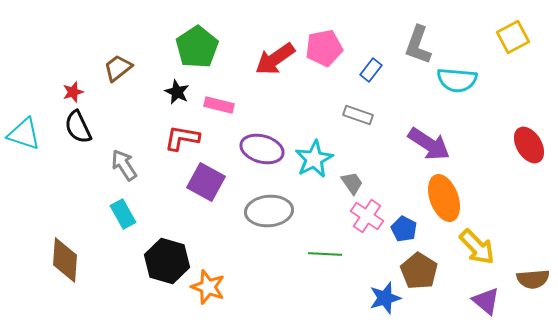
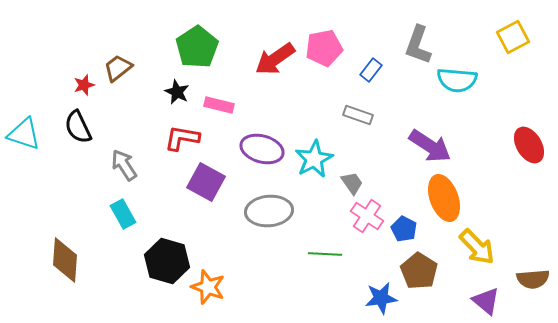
red star: moved 11 px right, 7 px up
purple arrow: moved 1 px right, 2 px down
blue star: moved 4 px left; rotated 8 degrees clockwise
